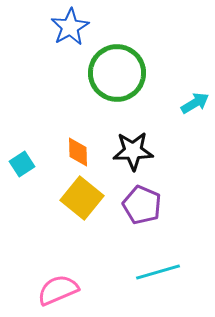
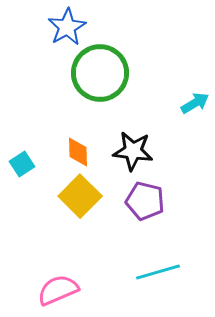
blue star: moved 3 px left
green circle: moved 17 px left
black star: rotated 9 degrees clockwise
yellow square: moved 2 px left, 2 px up; rotated 6 degrees clockwise
purple pentagon: moved 3 px right, 4 px up; rotated 9 degrees counterclockwise
